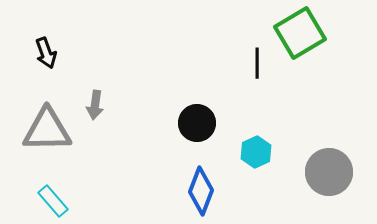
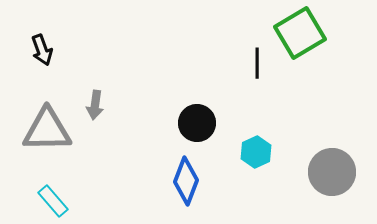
black arrow: moved 4 px left, 3 px up
gray circle: moved 3 px right
blue diamond: moved 15 px left, 10 px up
